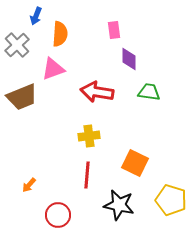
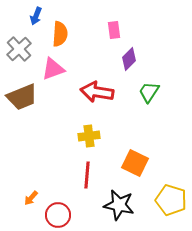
gray cross: moved 2 px right, 4 px down
purple diamond: rotated 45 degrees clockwise
green trapezoid: rotated 65 degrees counterclockwise
orange arrow: moved 2 px right, 13 px down
